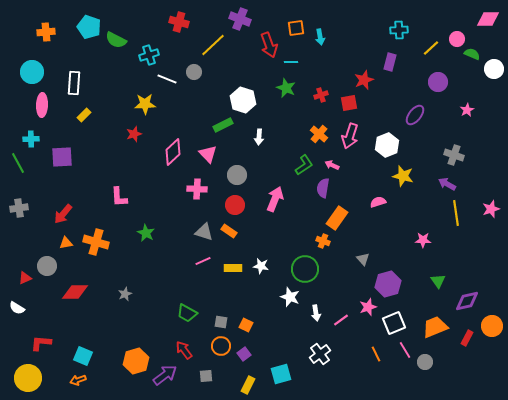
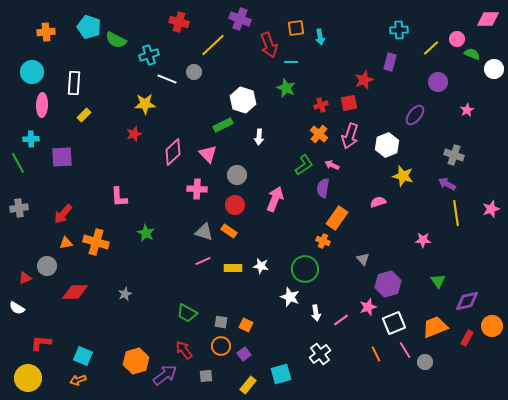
red cross at (321, 95): moved 10 px down
yellow rectangle at (248, 385): rotated 12 degrees clockwise
